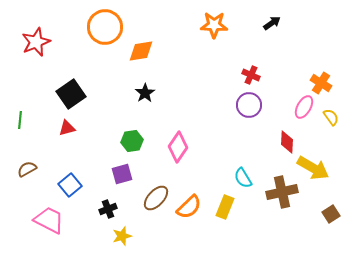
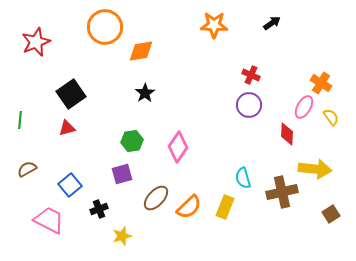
red diamond: moved 8 px up
yellow arrow: moved 2 px right, 1 px down; rotated 24 degrees counterclockwise
cyan semicircle: rotated 15 degrees clockwise
black cross: moved 9 px left
